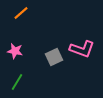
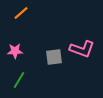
pink star: rotated 14 degrees counterclockwise
gray square: rotated 18 degrees clockwise
green line: moved 2 px right, 2 px up
